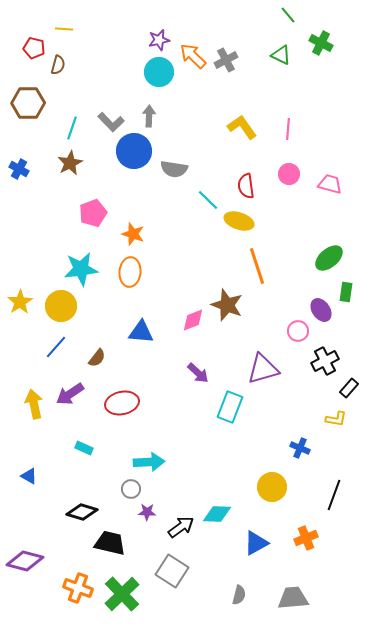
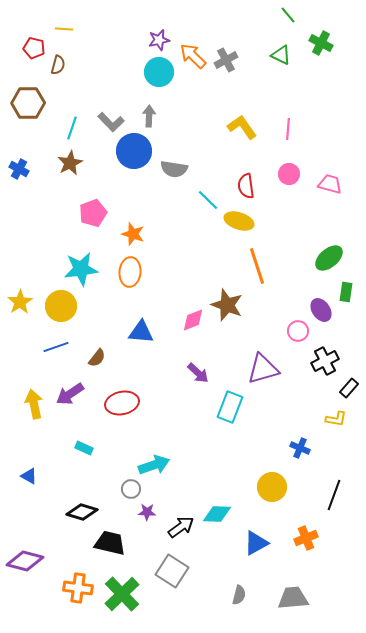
blue line at (56, 347): rotated 30 degrees clockwise
cyan arrow at (149, 462): moved 5 px right, 3 px down; rotated 16 degrees counterclockwise
orange cross at (78, 588): rotated 12 degrees counterclockwise
